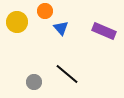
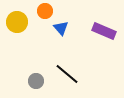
gray circle: moved 2 px right, 1 px up
